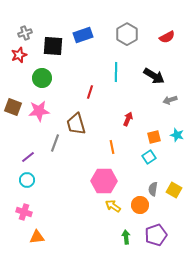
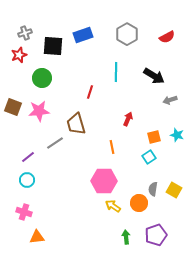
gray line: rotated 36 degrees clockwise
orange circle: moved 1 px left, 2 px up
